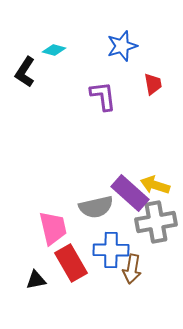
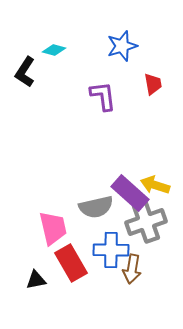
gray cross: moved 10 px left; rotated 9 degrees counterclockwise
